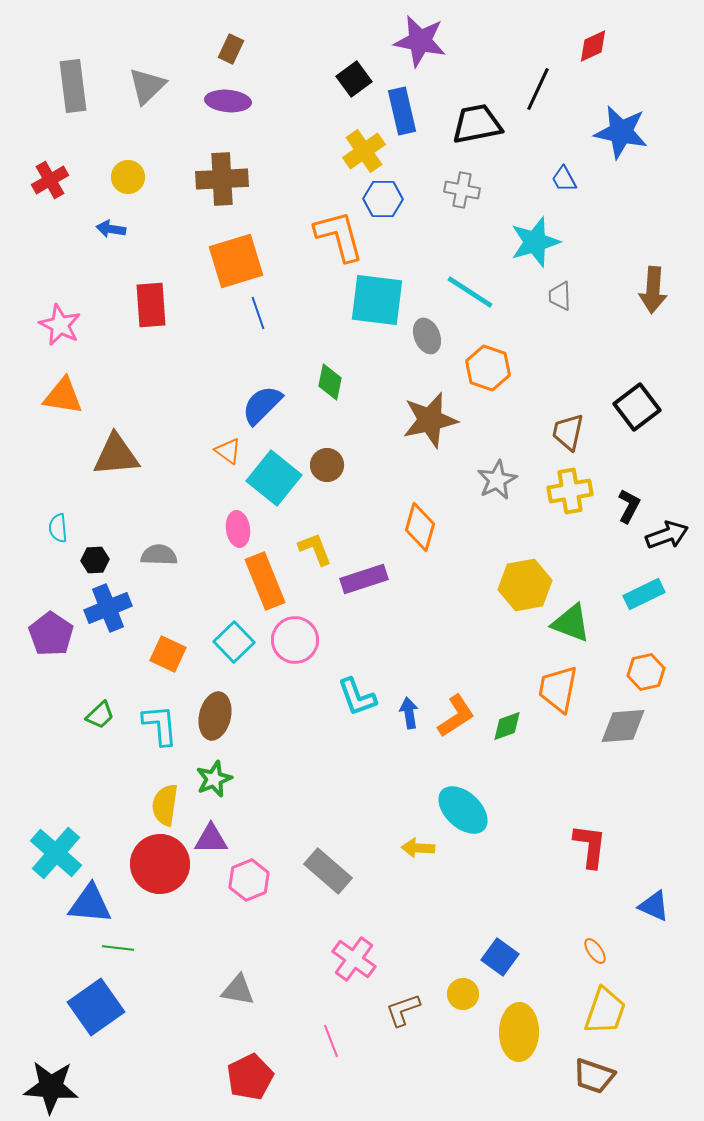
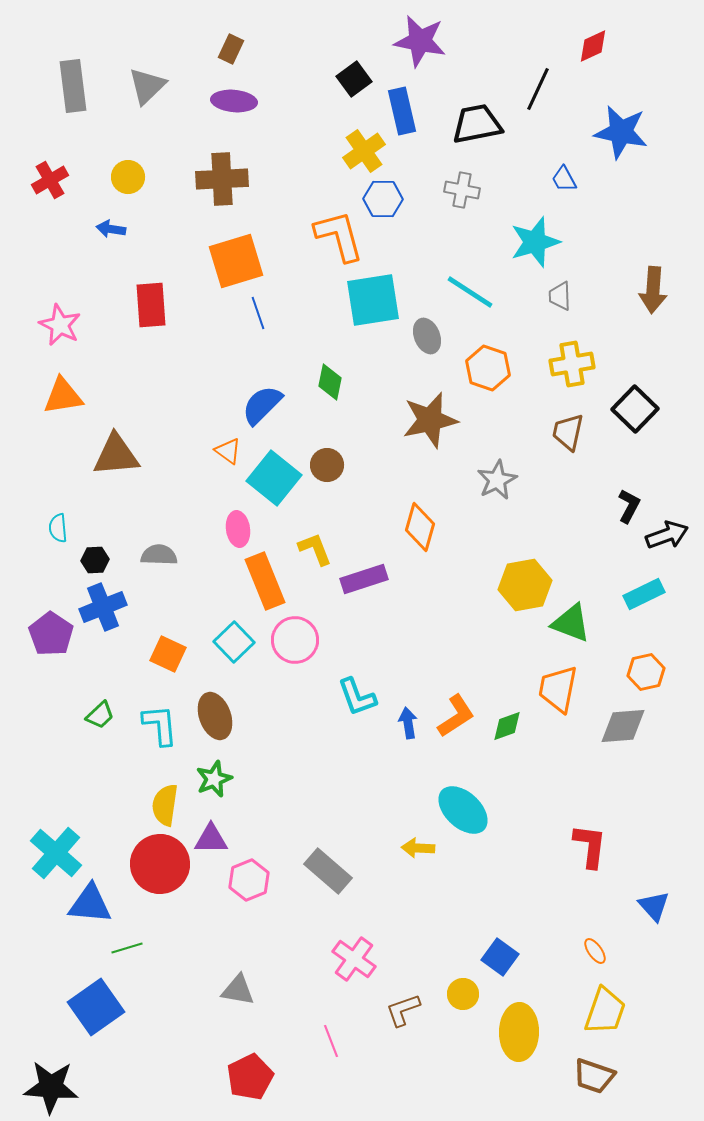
purple ellipse at (228, 101): moved 6 px right
cyan square at (377, 300): moved 4 px left; rotated 16 degrees counterclockwise
orange triangle at (63, 396): rotated 18 degrees counterclockwise
black square at (637, 407): moved 2 px left, 2 px down; rotated 9 degrees counterclockwise
yellow cross at (570, 491): moved 2 px right, 127 px up
blue cross at (108, 608): moved 5 px left, 1 px up
blue arrow at (409, 713): moved 1 px left, 10 px down
brown ellipse at (215, 716): rotated 33 degrees counterclockwise
blue triangle at (654, 906): rotated 24 degrees clockwise
green line at (118, 948): moved 9 px right; rotated 24 degrees counterclockwise
